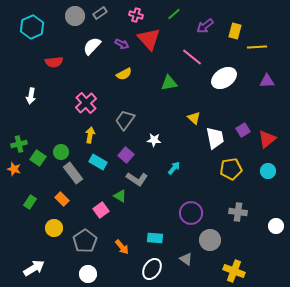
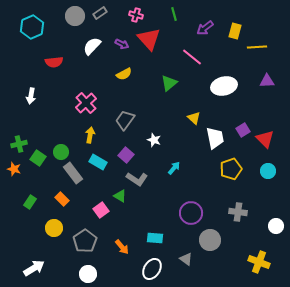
green line at (174, 14): rotated 64 degrees counterclockwise
purple arrow at (205, 26): moved 2 px down
white ellipse at (224, 78): moved 8 px down; rotated 20 degrees clockwise
green triangle at (169, 83): rotated 30 degrees counterclockwise
red triangle at (267, 139): moved 2 px left; rotated 36 degrees counterclockwise
white star at (154, 140): rotated 16 degrees clockwise
yellow pentagon at (231, 169): rotated 10 degrees counterclockwise
yellow cross at (234, 271): moved 25 px right, 9 px up
